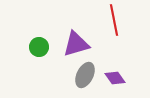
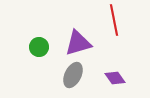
purple triangle: moved 2 px right, 1 px up
gray ellipse: moved 12 px left
